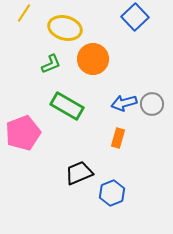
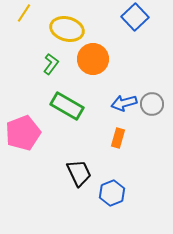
yellow ellipse: moved 2 px right, 1 px down
green L-shape: rotated 30 degrees counterclockwise
black trapezoid: rotated 88 degrees clockwise
